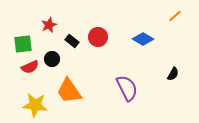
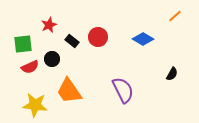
black semicircle: moved 1 px left
purple semicircle: moved 4 px left, 2 px down
